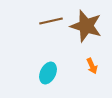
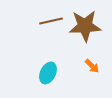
brown star: moved 1 px left; rotated 20 degrees counterclockwise
orange arrow: rotated 21 degrees counterclockwise
